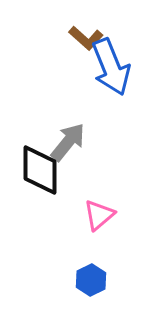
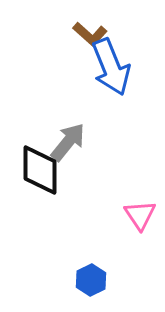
brown L-shape: moved 4 px right, 4 px up
pink triangle: moved 41 px right; rotated 24 degrees counterclockwise
